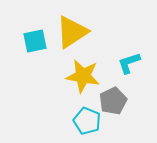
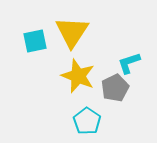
yellow triangle: rotated 24 degrees counterclockwise
yellow star: moved 5 px left; rotated 12 degrees clockwise
gray pentagon: moved 2 px right, 13 px up
cyan pentagon: rotated 12 degrees clockwise
